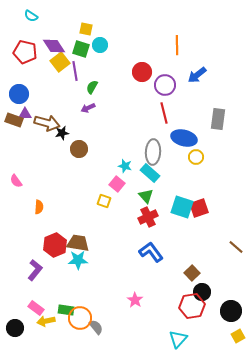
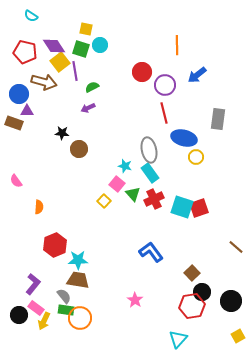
green semicircle at (92, 87): rotated 32 degrees clockwise
purple triangle at (25, 114): moved 2 px right, 3 px up
brown rectangle at (14, 120): moved 3 px down
brown arrow at (47, 123): moved 3 px left, 41 px up
black star at (62, 133): rotated 16 degrees clockwise
gray ellipse at (153, 152): moved 4 px left, 2 px up; rotated 15 degrees counterclockwise
cyan rectangle at (150, 173): rotated 12 degrees clockwise
green triangle at (146, 196): moved 13 px left, 2 px up
yellow square at (104, 201): rotated 24 degrees clockwise
red cross at (148, 217): moved 6 px right, 18 px up
brown trapezoid at (78, 243): moved 37 px down
purple L-shape at (35, 270): moved 2 px left, 14 px down
black circle at (231, 311): moved 10 px up
yellow arrow at (46, 321): moved 2 px left; rotated 54 degrees counterclockwise
gray semicircle at (96, 327): moved 32 px left, 31 px up
black circle at (15, 328): moved 4 px right, 13 px up
